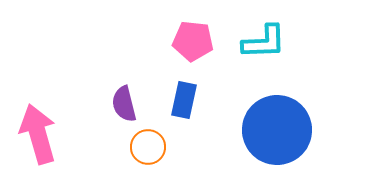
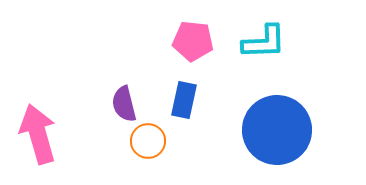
orange circle: moved 6 px up
